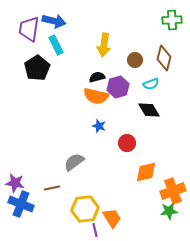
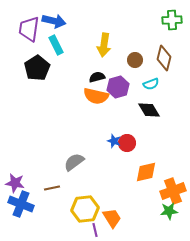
blue star: moved 15 px right, 15 px down
